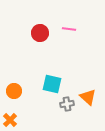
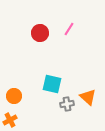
pink line: rotated 64 degrees counterclockwise
orange circle: moved 5 px down
orange cross: rotated 16 degrees clockwise
